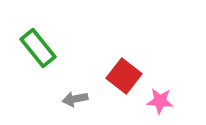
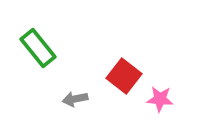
pink star: moved 2 px up
